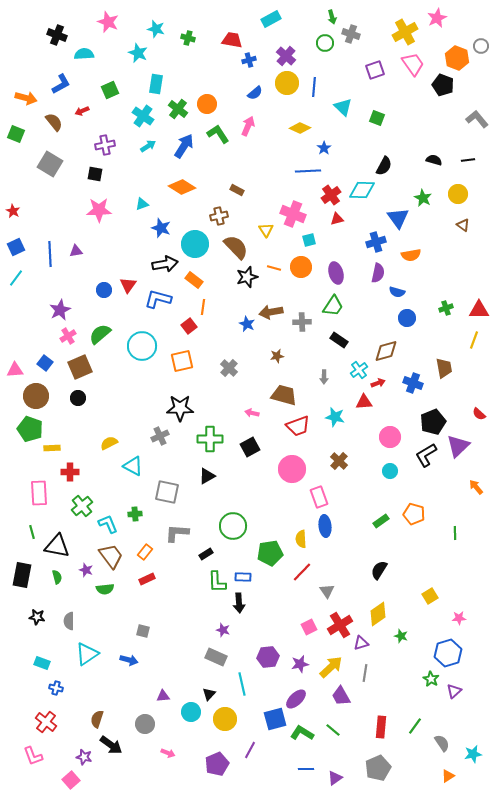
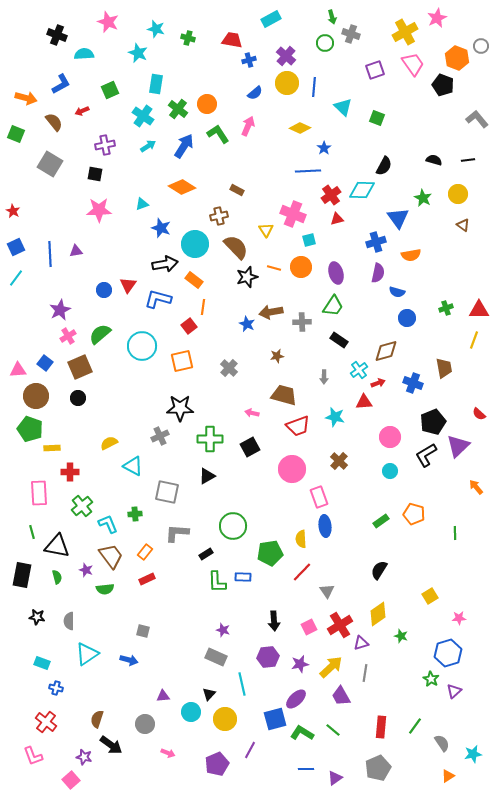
pink triangle at (15, 370): moved 3 px right
black arrow at (239, 603): moved 35 px right, 18 px down
